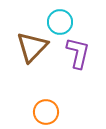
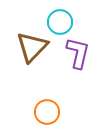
orange circle: moved 1 px right
